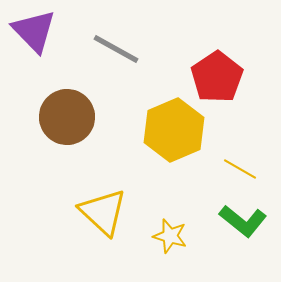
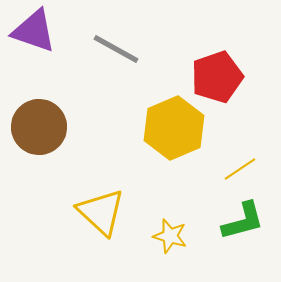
purple triangle: rotated 27 degrees counterclockwise
red pentagon: rotated 15 degrees clockwise
brown circle: moved 28 px left, 10 px down
yellow hexagon: moved 2 px up
yellow line: rotated 64 degrees counterclockwise
yellow triangle: moved 2 px left
green L-shape: rotated 54 degrees counterclockwise
